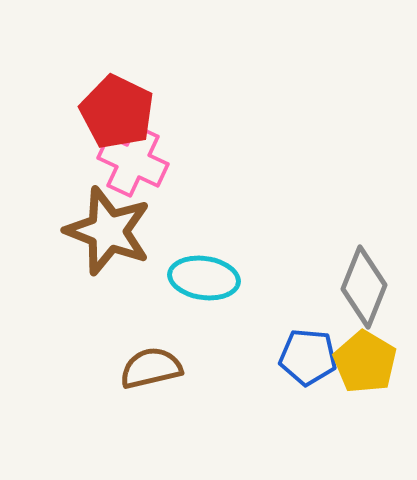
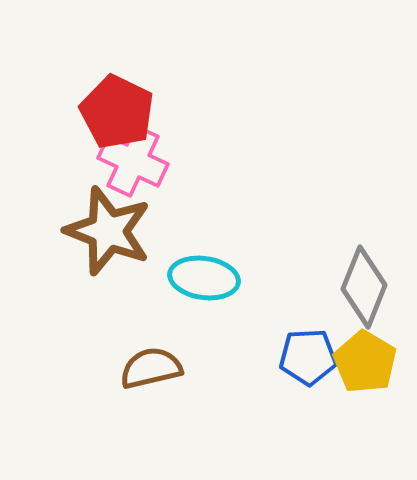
blue pentagon: rotated 8 degrees counterclockwise
